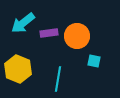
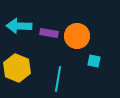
cyan arrow: moved 4 px left, 3 px down; rotated 40 degrees clockwise
purple rectangle: rotated 18 degrees clockwise
yellow hexagon: moved 1 px left, 1 px up
